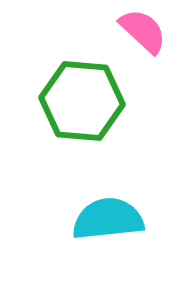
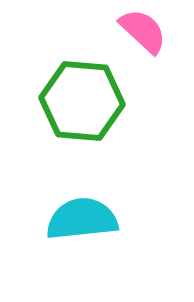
cyan semicircle: moved 26 px left
